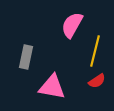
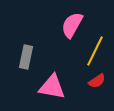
yellow line: rotated 12 degrees clockwise
